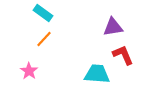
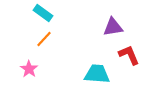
red L-shape: moved 6 px right
pink star: moved 2 px up
